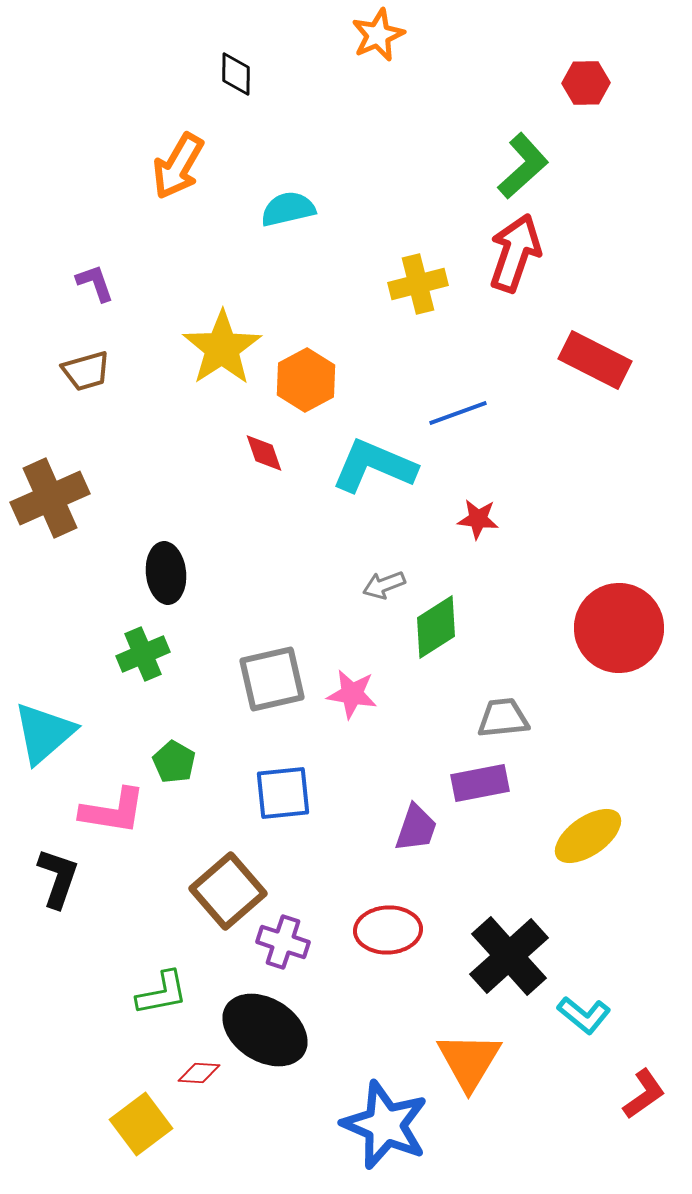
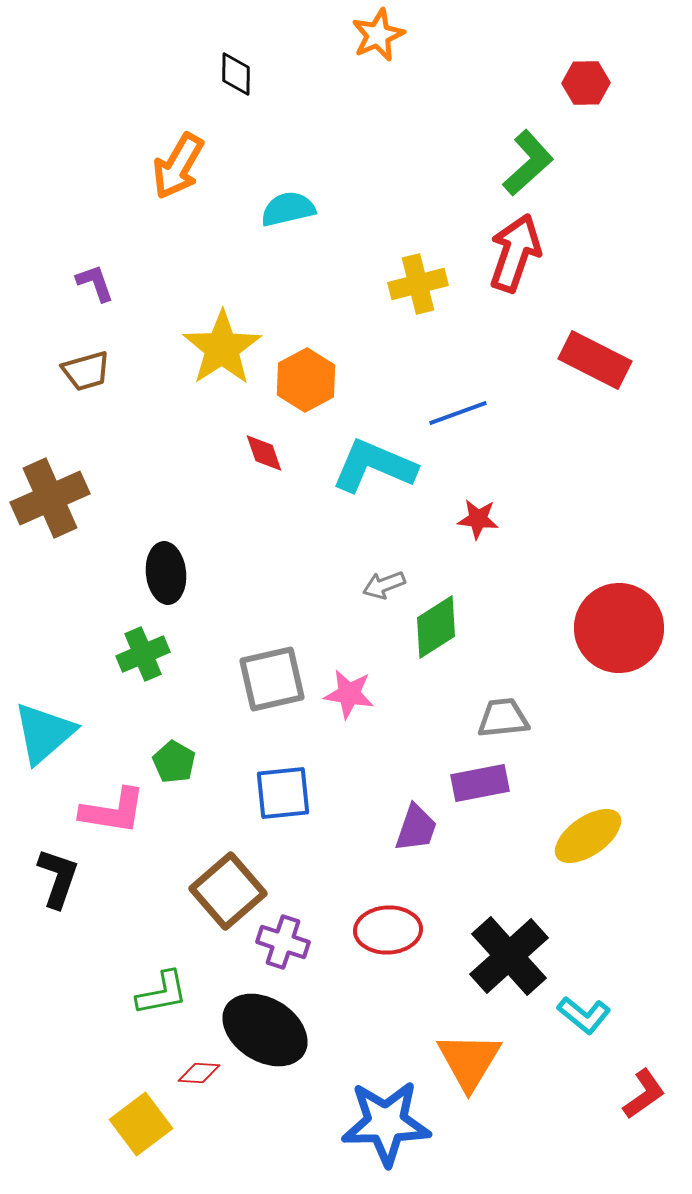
green L-shape at (523, 166): moved 5 px right, 3 px up
pink star at (352, 694): moved 3 px left
blue star at (385, 1125): moved 1 px right, 2 px up; rotated 24 degrees counterclockwise
